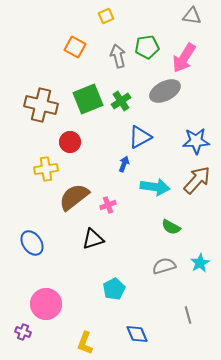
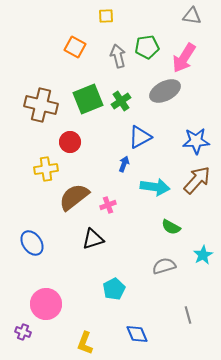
yellow square: rotated 21 degrees clockwise
cyan star: moved 3 px right, 8 px up
